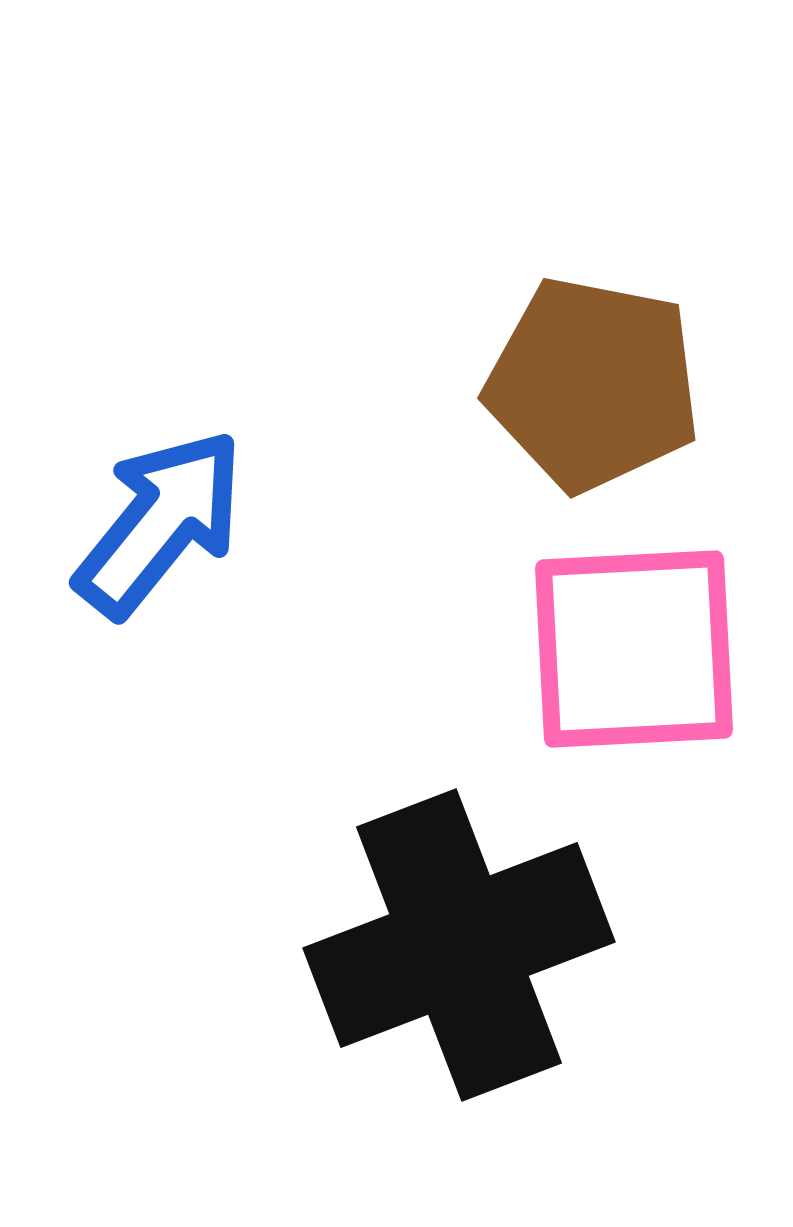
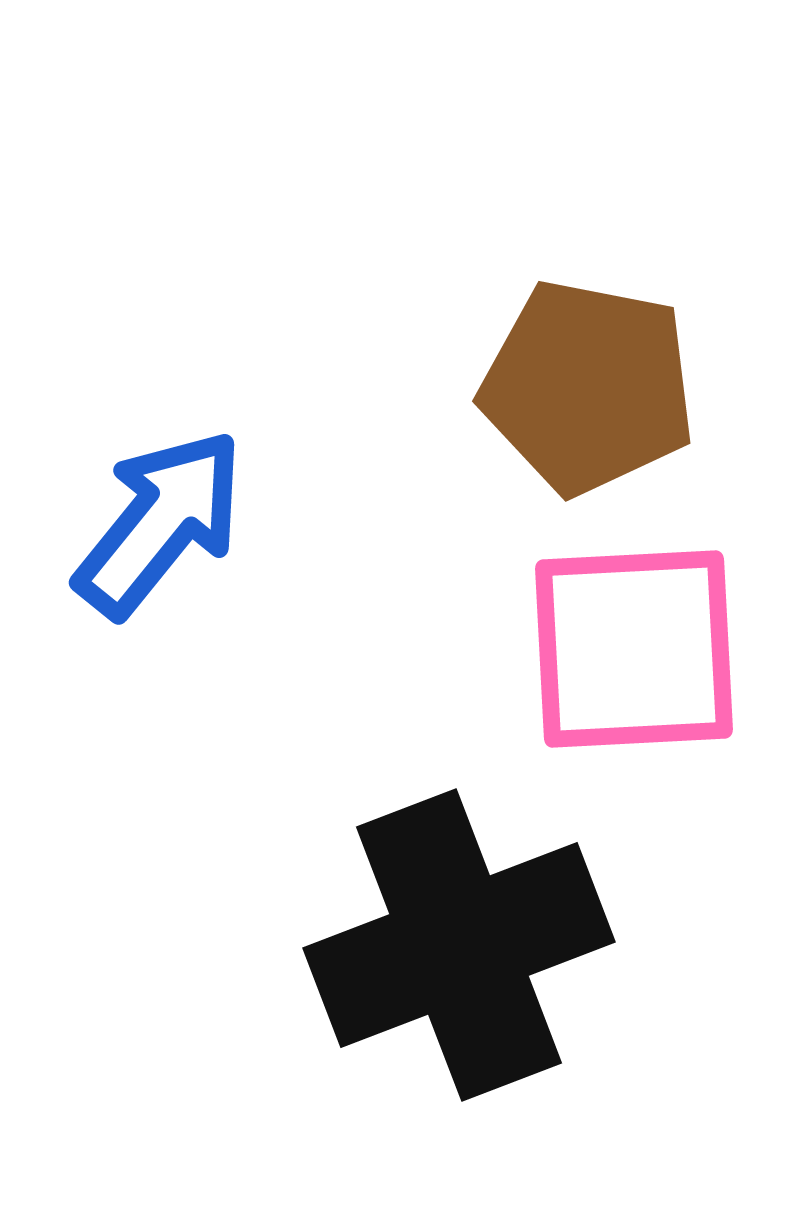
brown pentagon: moved 5 px left, 3 px down
